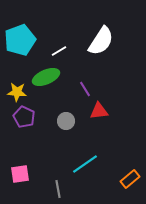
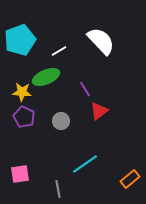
white semicircle: rotated 76 degrees counterclockwise
yellow star: moved 5 px right
red triangle: rotated 30 degrees counterclockwise
gray circle: moved 5 px left
